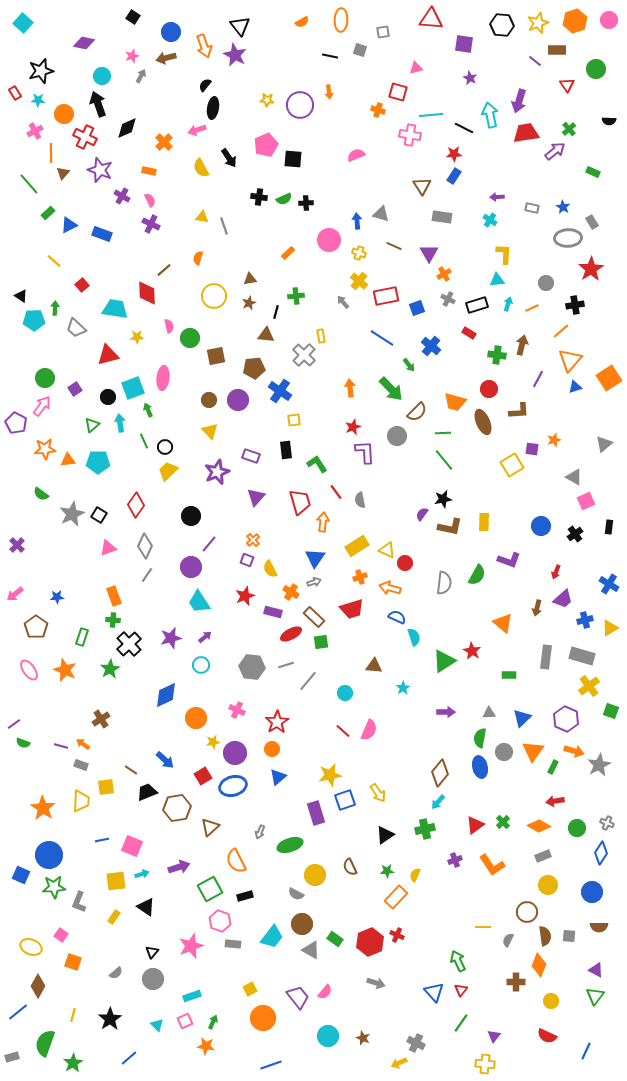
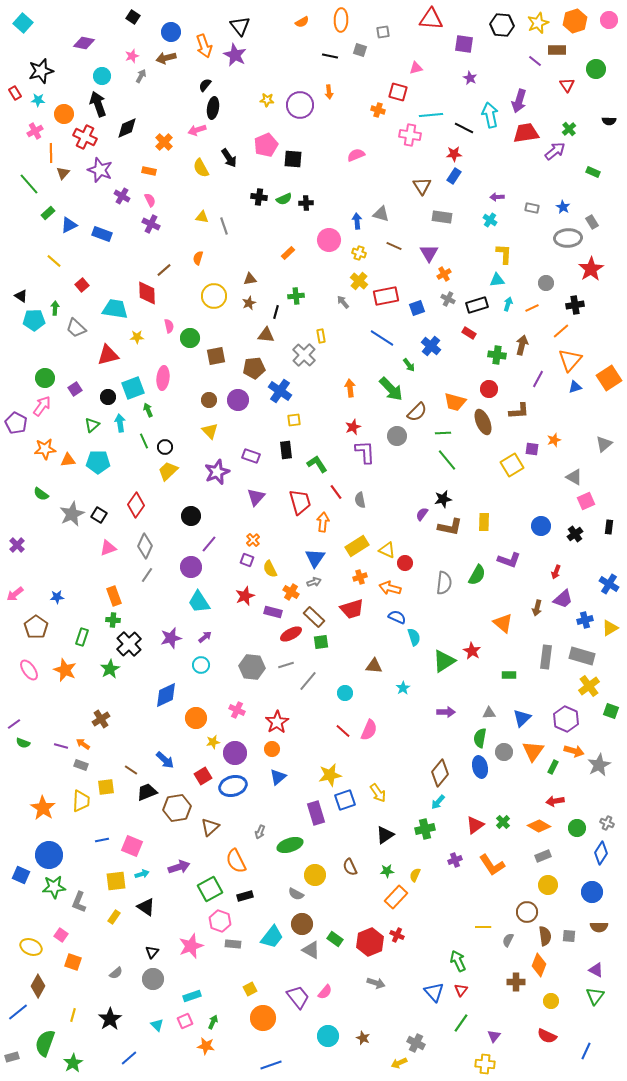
green line at (444, 460): moved 3 px right
